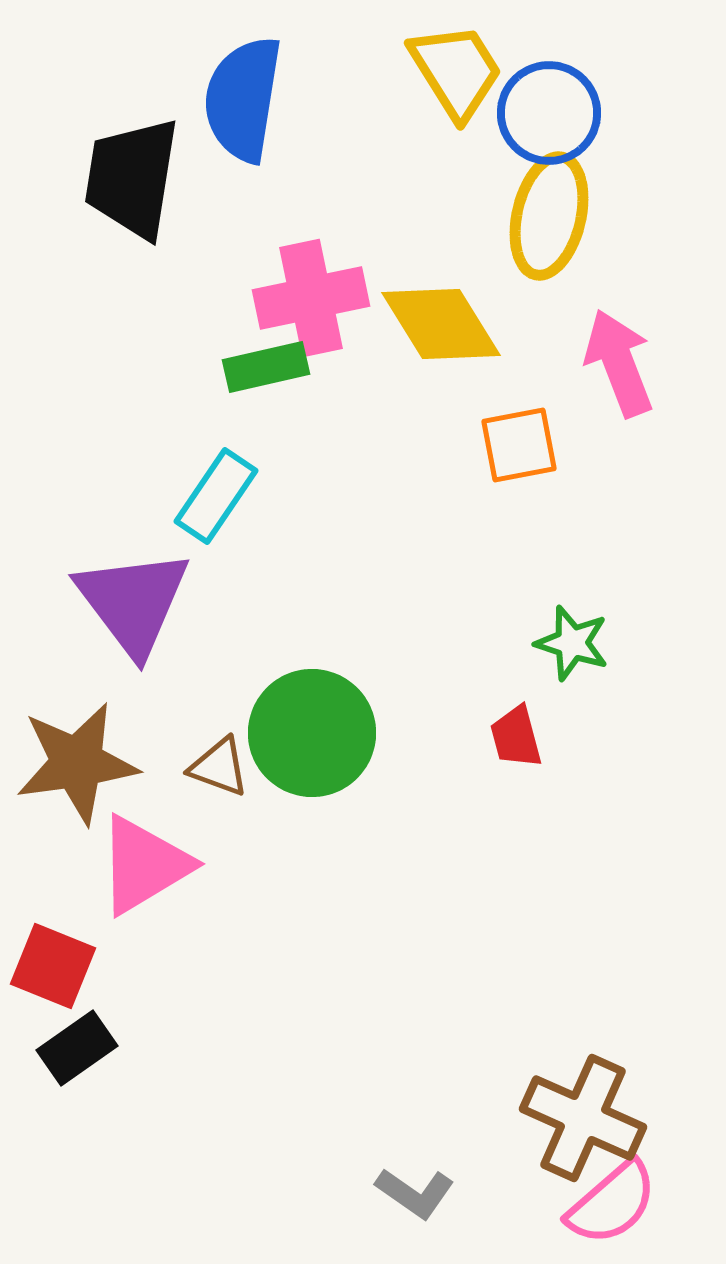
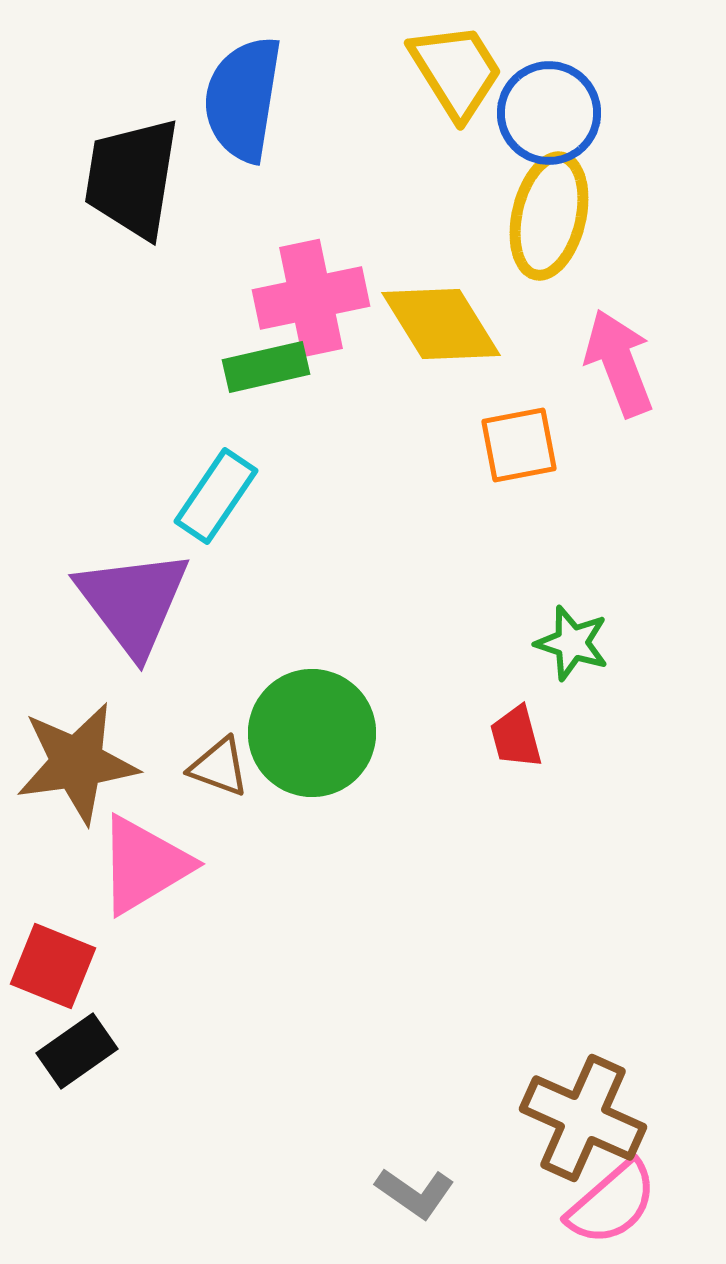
black rectangle: moved 3 px down
